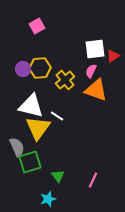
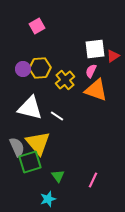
white triangle: moved 1 px left, 2 px down
yellow triangle: moved 15 px down; rotated 16 degrees counterclockwise
